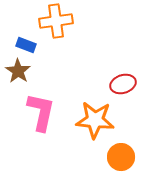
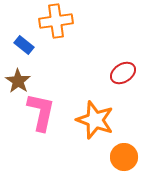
blue rectangle: moved 2 px left; rotated 18 degrees clockwise
brown star: moved 10 px down
red ellipse: moved 11 px up; rotated 15 degrees counterclockwise
orange star: rotated 15 degrees clockwise
orange circle: moved 3 px right
